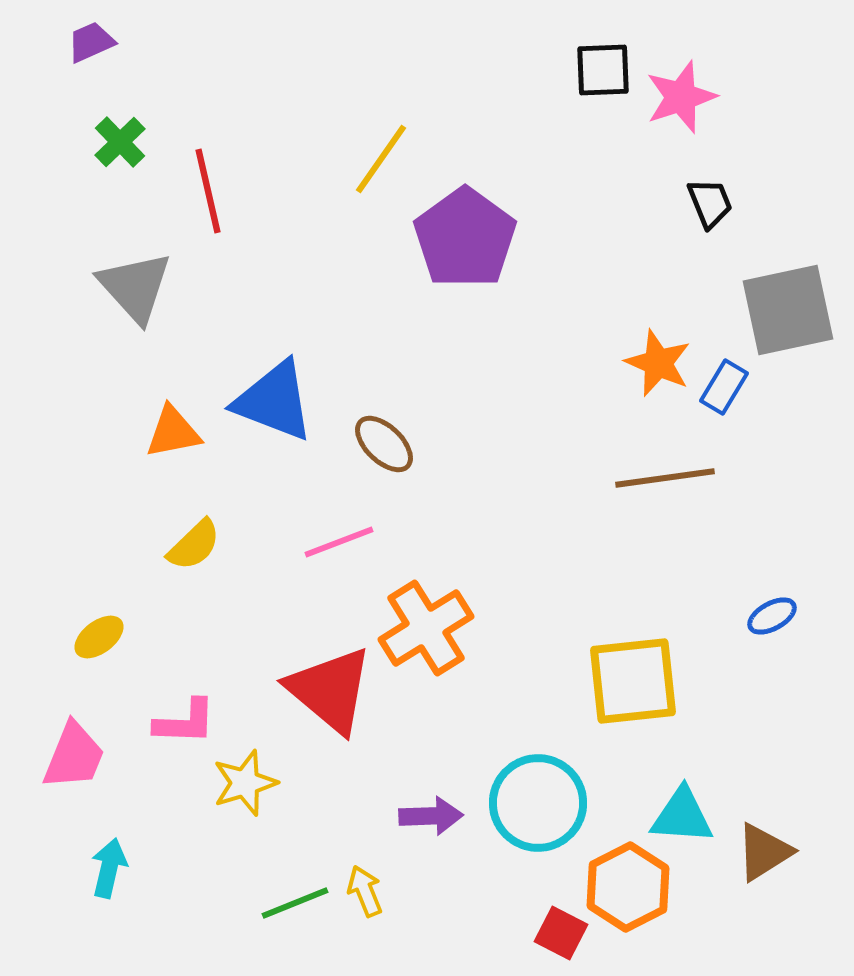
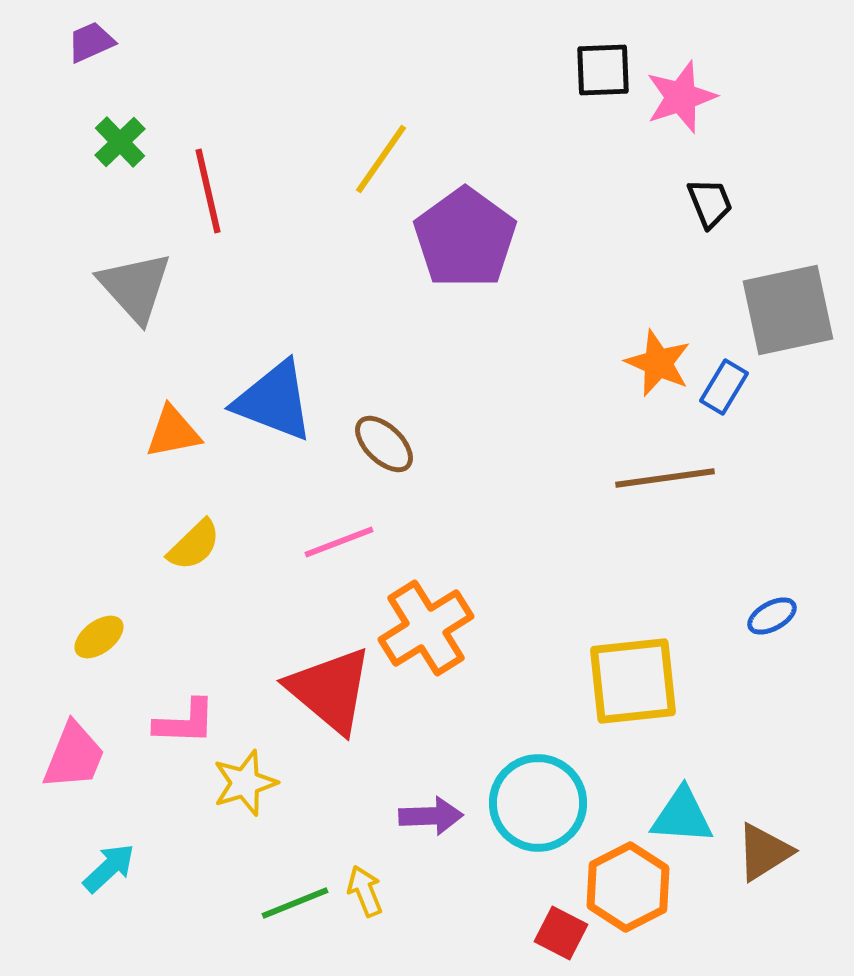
cyan arrow: rotated 34 degrees clockwise
